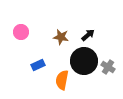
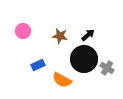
pink circle: moved 2 px right, 1 px up
brown star: moved 1 px left, 1 px up
black circle: moved 2 px up
gray cross: moved 1 px left, 1 px down
orange semicircle: rotated 72 degrees counterclockwise
